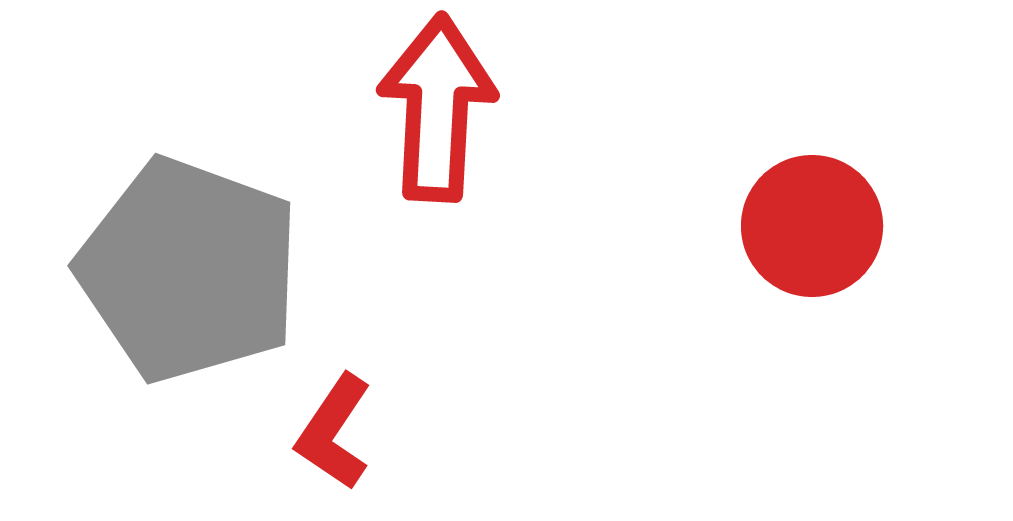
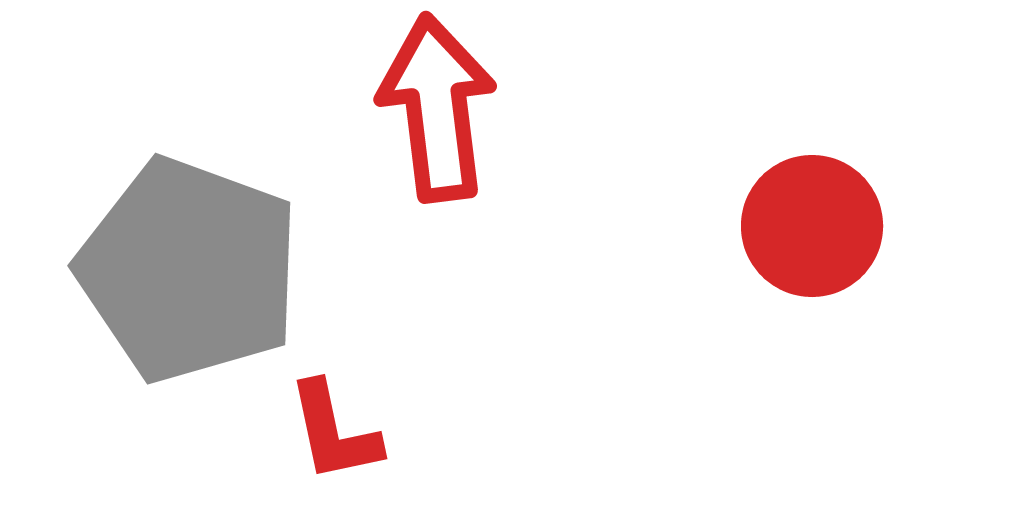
red arrow: rotated 10 degrees counterclockwise
red L-shape: rotated 46 degrees counterclockwise
